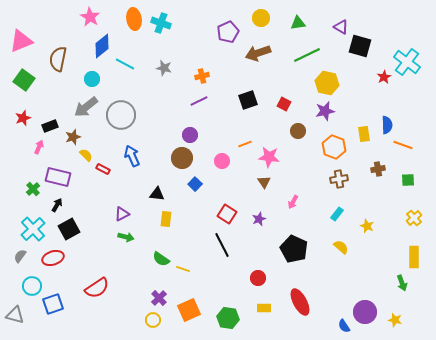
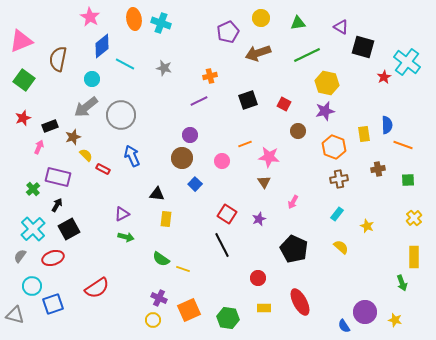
black square at (360, 46): moved 3 px right, 1 px down
orange cross at (202, 76): moved 8 px right
purple cross at (159, 298): rotated 21 degrees counterclockwise
